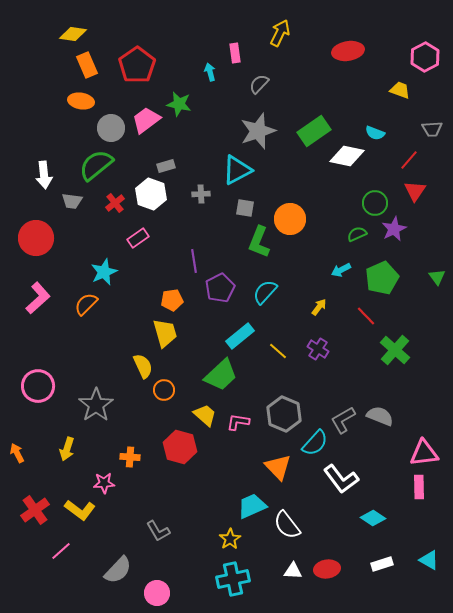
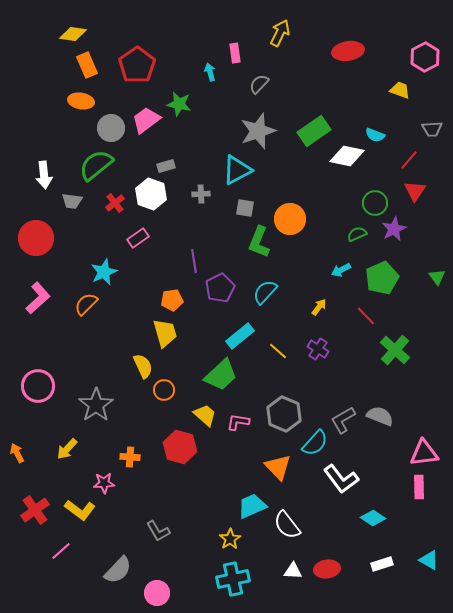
cyan semicircle at (375, 133): moved 2 px down
yellow arrow at (67, 449): rotated 25 degrees clockwise
